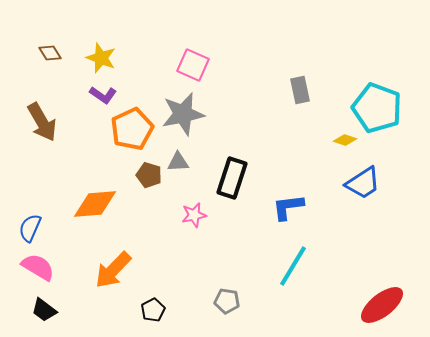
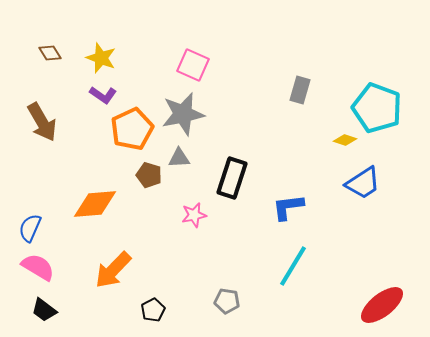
gray rectangle: rotated 28 degrees clockwise
gray triangle: moved 1 px right, 4 px up
